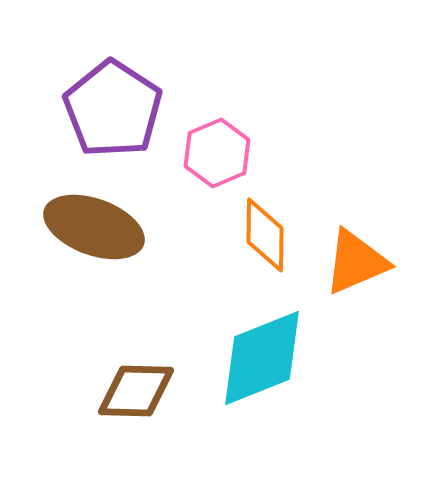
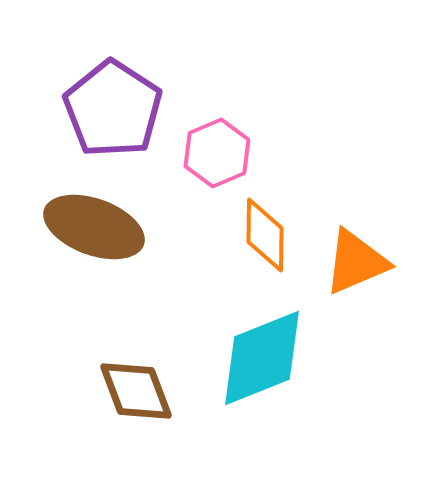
brown diamond: rotated 68 degrees clockwise
